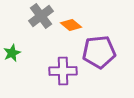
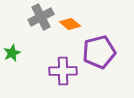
gray cross: moved 1 px down; rotated 10 degrees clockwise
orange diamond: moved 1 px left, 1 px up
purple pentagon: rotated 8 degrees counterclockwise
